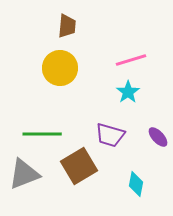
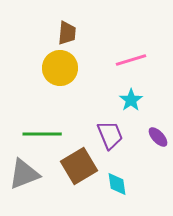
brown trapezoid: moved 7 px down
cyan star: moved 3 px right, 8 px down
purple trapezoid: rotated 128 degrees counterclockwise
cyan diamond: moved 19 px left; rotated 20 degrees counterclockwise
